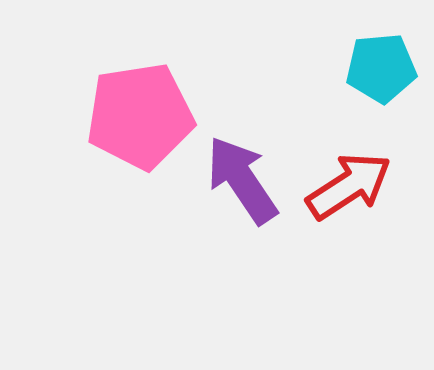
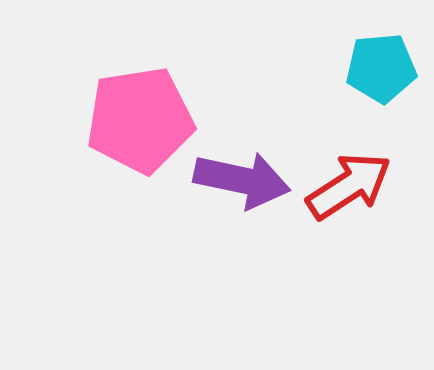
pink pentagon: moved 4 px down
purple arrow: rotated 136 degrees clockwise
